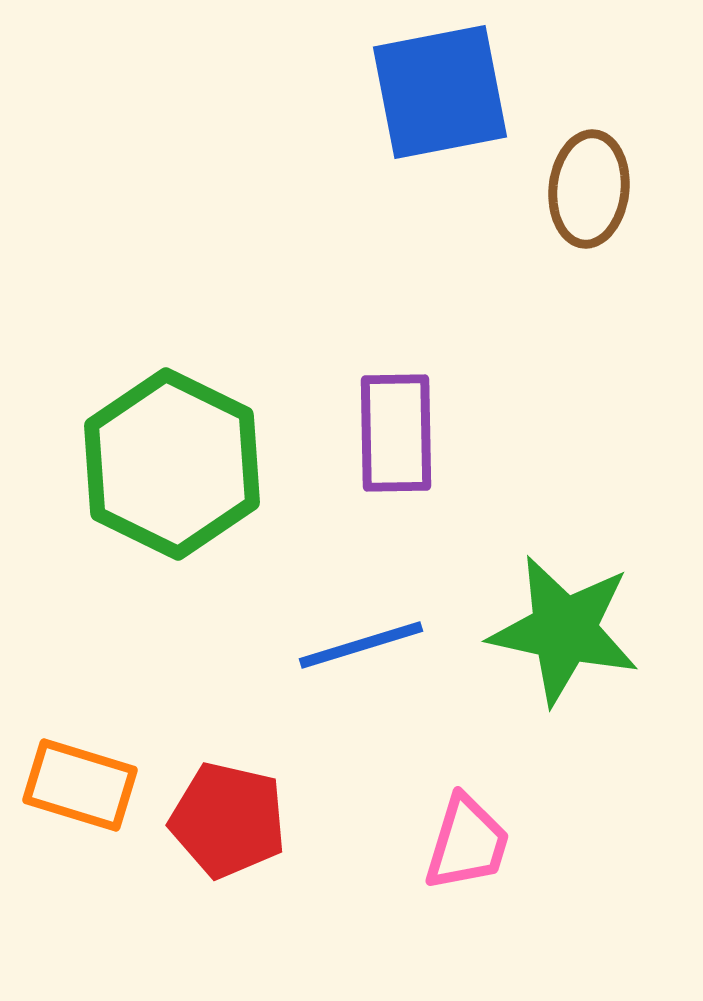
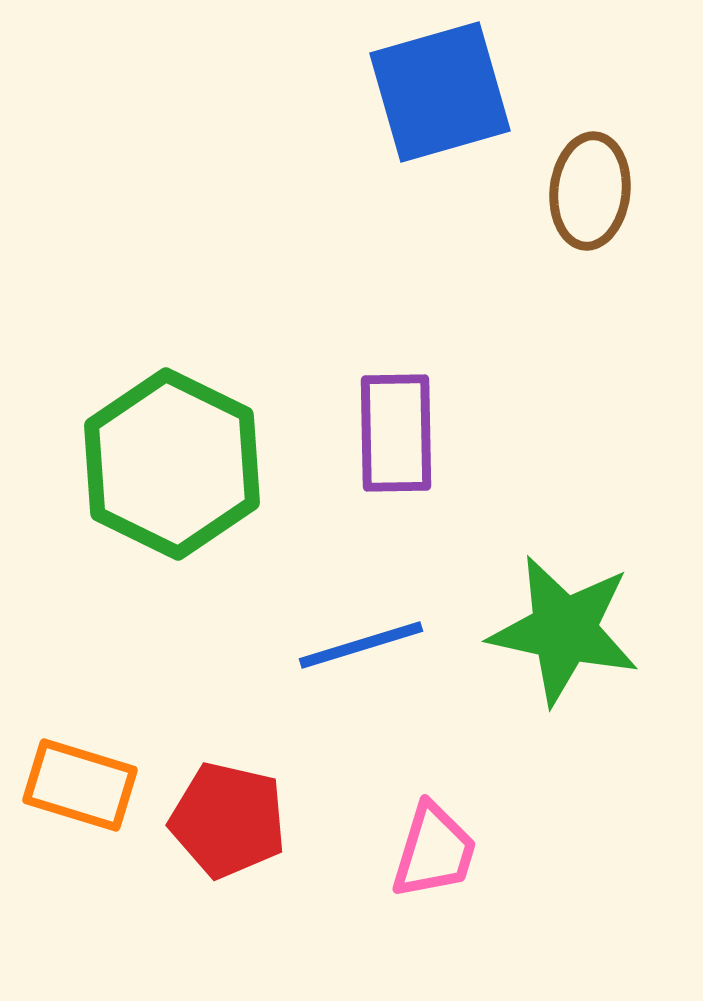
blue square: rotated 5 degrees counterclockwise
brown ellipse: moved 1 px right, 2 px down
pink trapezoid: moved 33 px left, 8 px down
